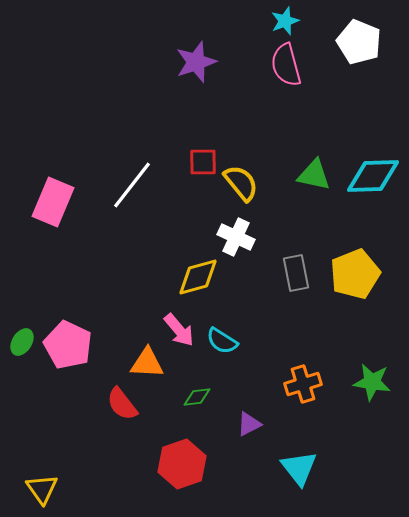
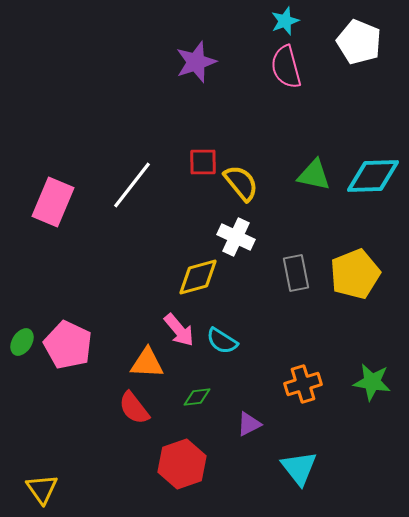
pink semicircle: moved 2 px down
red semicircle: moved 12 px right, 4 px down
